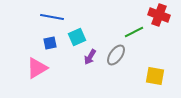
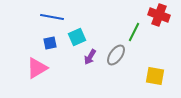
green line: rotated 36 degrees counterclockwise
